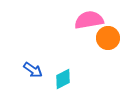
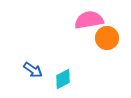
orange circle: moved 1 px left
